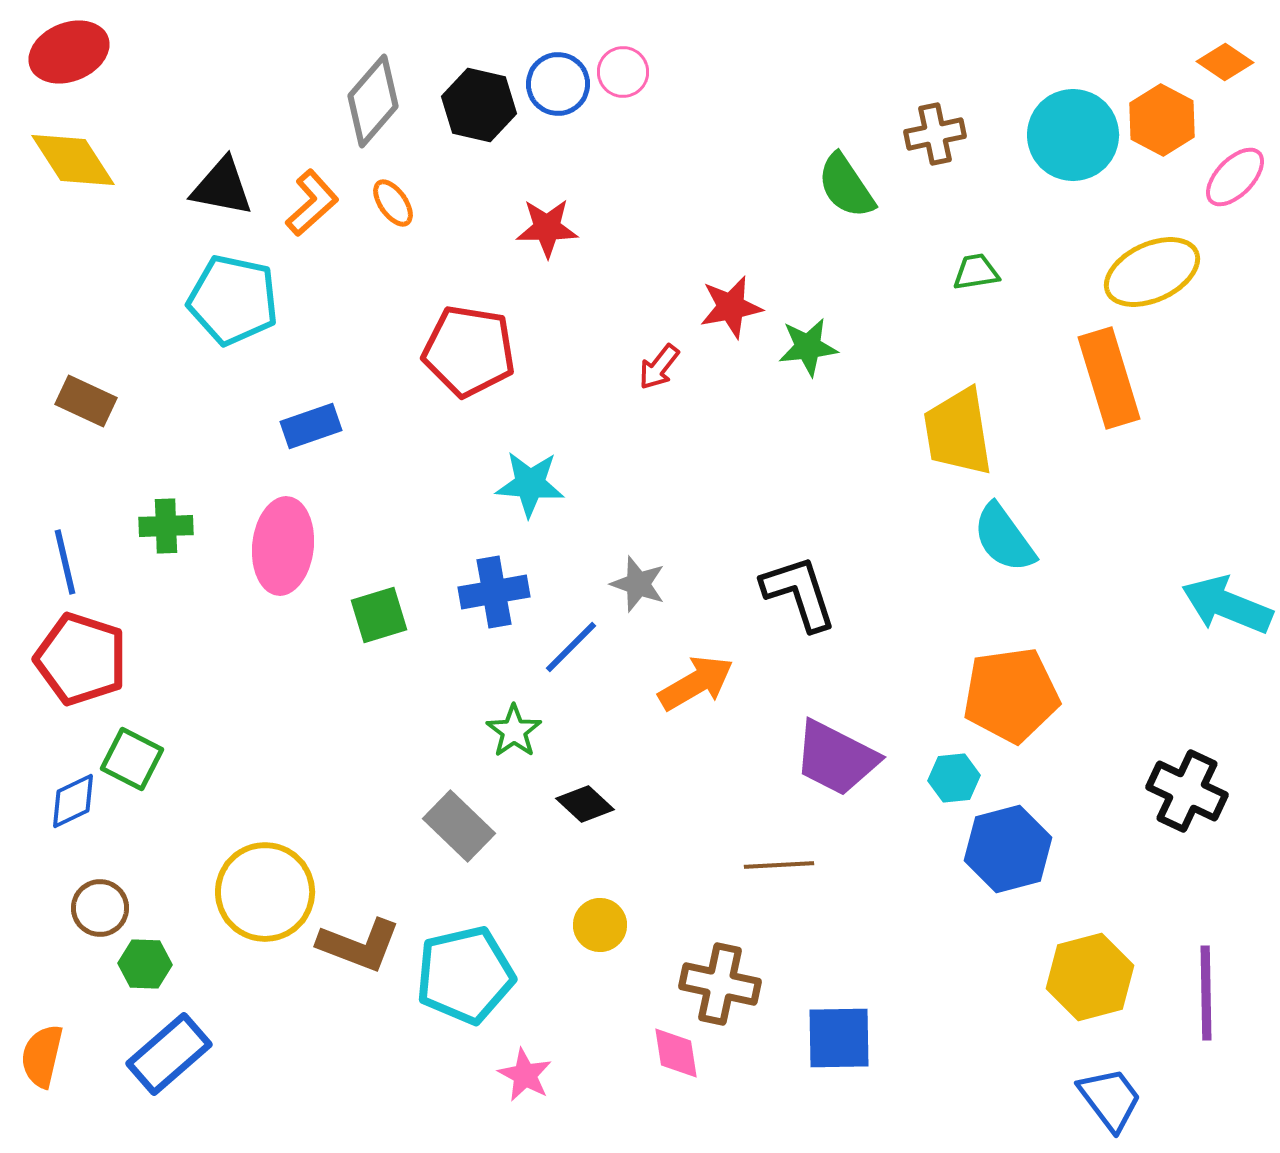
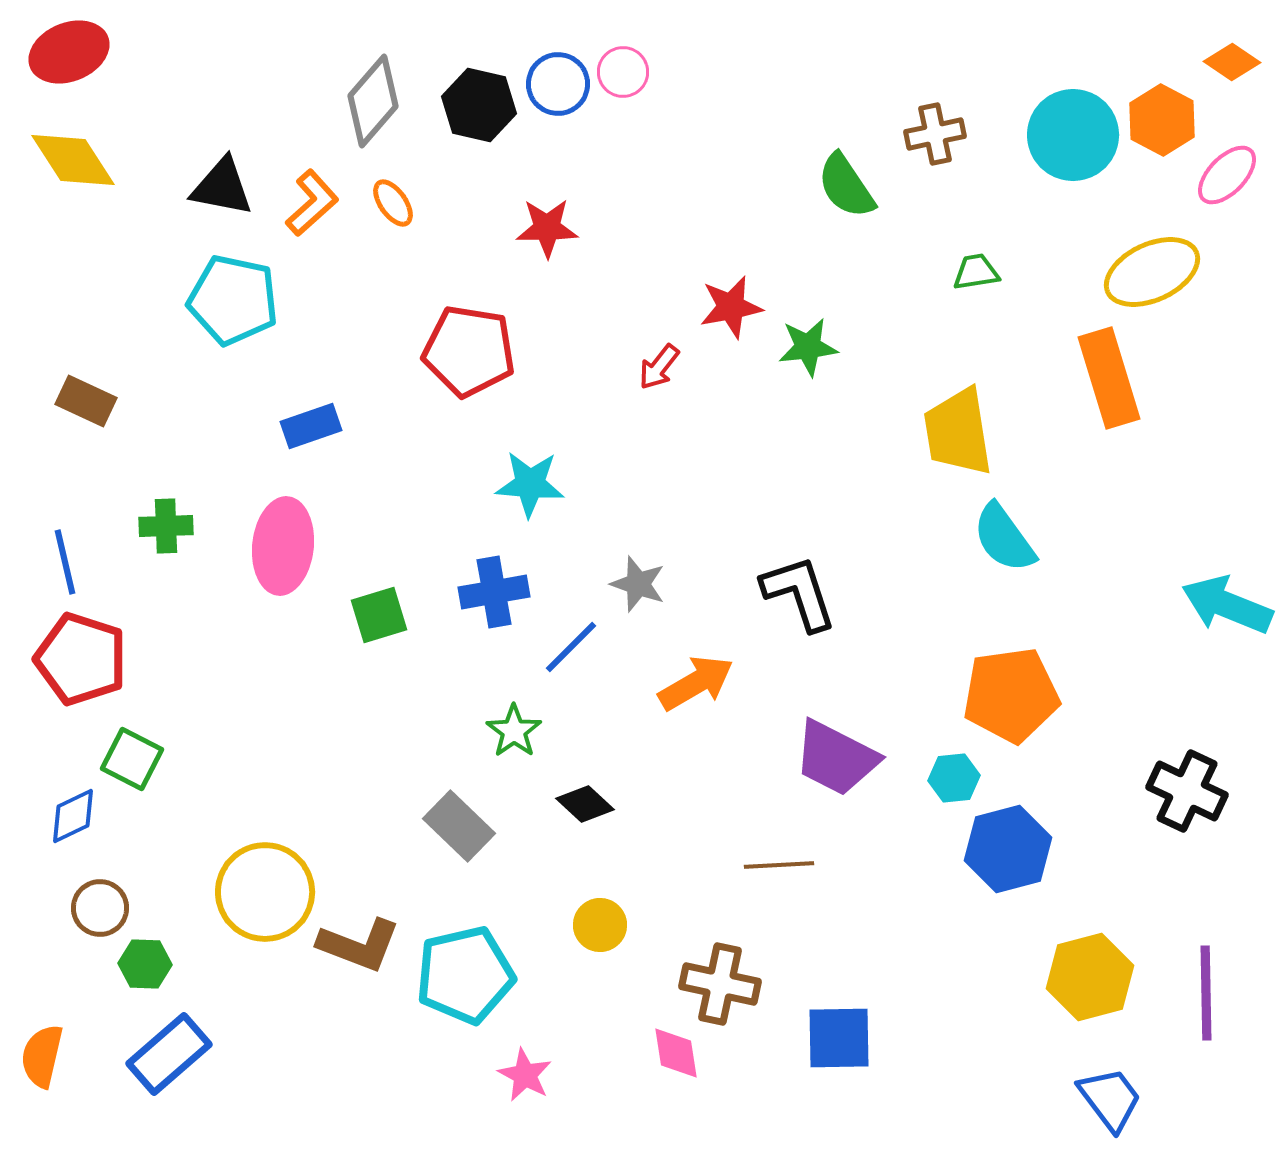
orange diamond at (1225, 62): moved 7 px right
pink ellipse at (1235, 177): moved 8 px left, 2 px up
blue diamond at (73, 801): moved 15 px down
